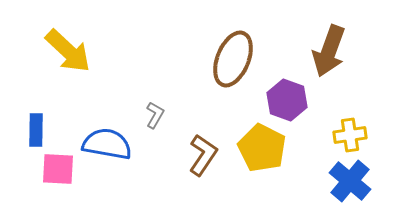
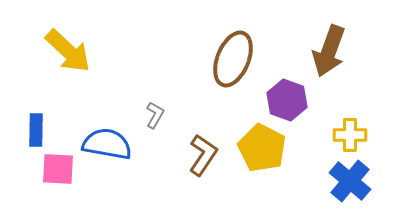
yellow cross: rotated 8 degrees clockwise
